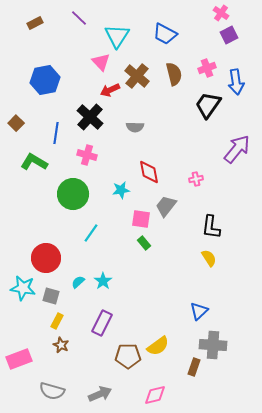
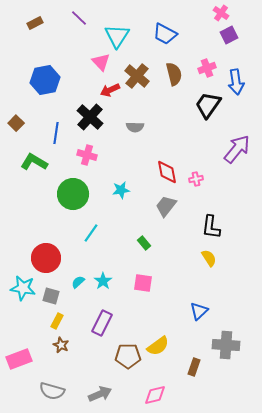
red diamond at (149, 172): moved 18 px right
pink square at (141, 219): moved 2 px right, 64 px down
gray cross at (213, 345): moved 13 px right
